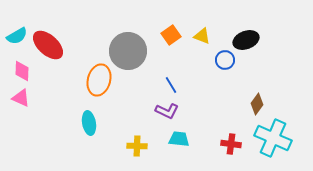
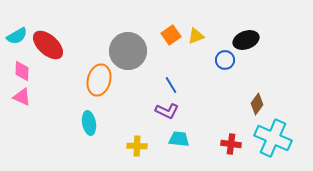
yellow triangle: moved 6 px left; rotated 42 degrees counterclockwise
pink triangle: moved 1 px right, 1 px up
